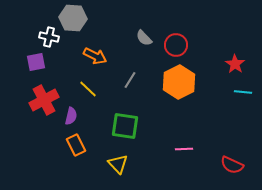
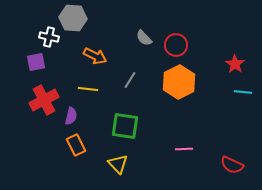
yellow line: rotated 36 degrees counterclockwise
